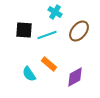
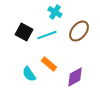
black square: moved 2 px down; rotated 24 degrees clockwise
